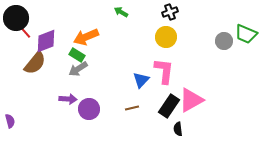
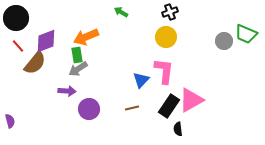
red line: moved 7 px left, 14 px down
green rectangle: rotated 49 degrees clockwise
purple arrow: moved 1 px left, 8 px up
